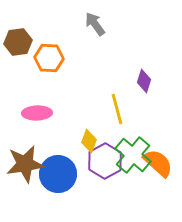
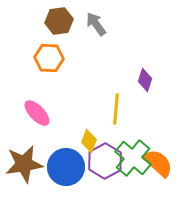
gray arrow: moved 1 px right
brown hexagon: moved 41 px right, 21 px up
purple diamond: moved 1 px right, 1 px up
yellow line: moved 1 px left; rotated 20 degrees clockwise
pink ellipse: rotated 48 degrees clockwise
green cross: moved 3 px down
brown star: moved 1 px left
blue circle: moved 8 px right, 7 px up
